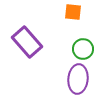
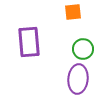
orange square: rotated 12 degrees counterclockwise
purple rectangle: moved 2 px right; rotated 36 degrees clockwise
